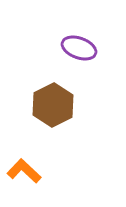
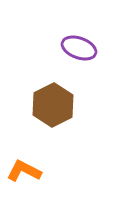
orange L-shape: rotated 16 degrees counterclockwise
